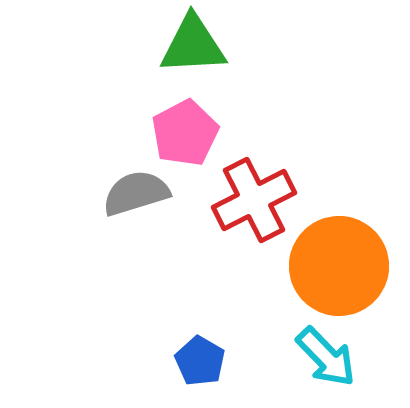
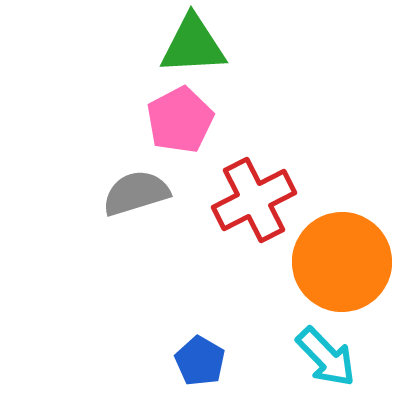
pink pentagon: moved 5 px left, 13 px up
orange circle: moved 3 px right, 4 px up
